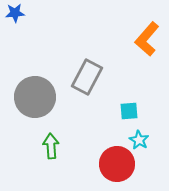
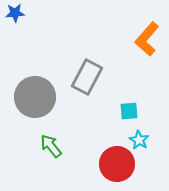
green arrow: rotated 35 degrees counterclockwise
